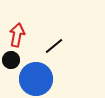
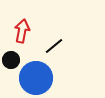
red arrow: moved 5 px right, 4 px up
blue circle: moved 1 px up
